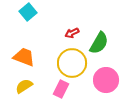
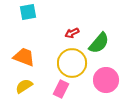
cyan square: rotated 30 degrees clockwise
green semicircle: rotated 10 degrees clockwise
